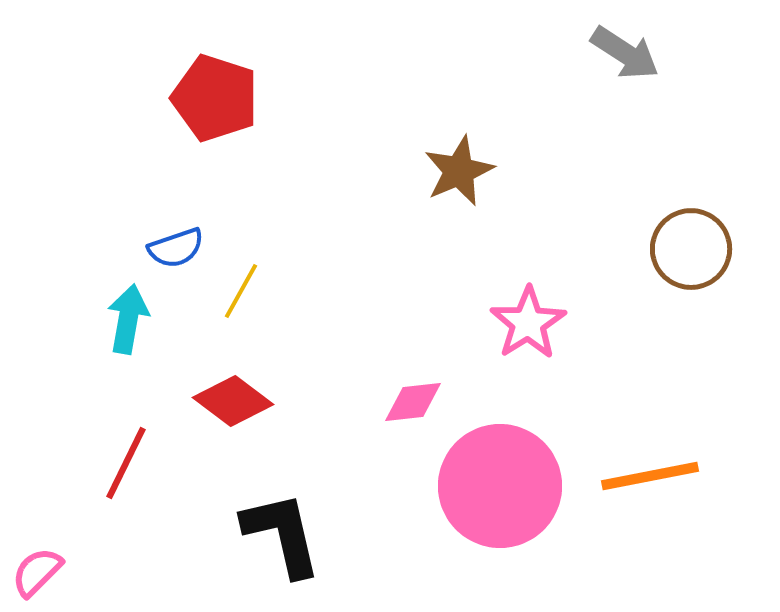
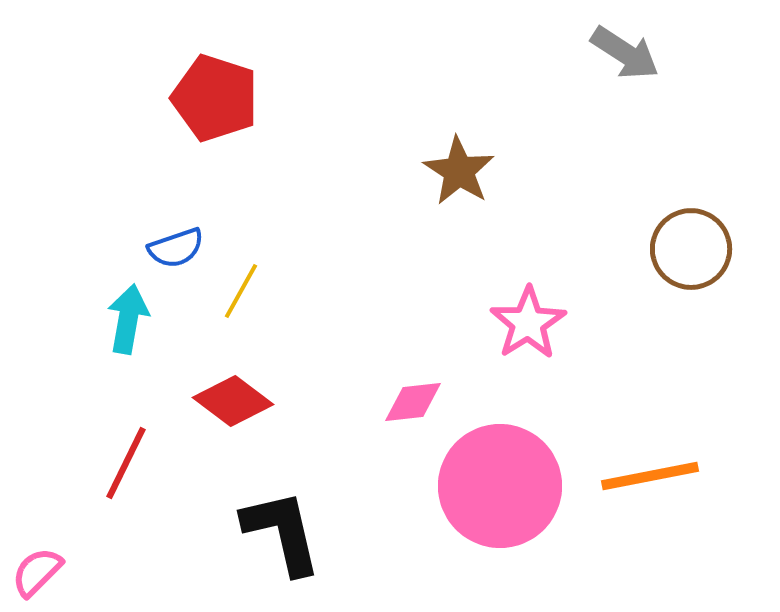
brown star: rotated 16 degrees counterclockwise
black L-shape: moved 2 px up
